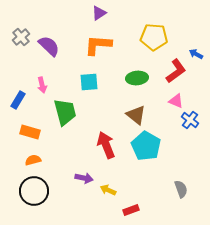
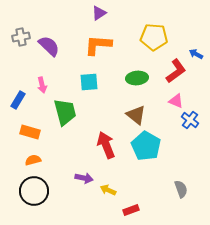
gray cross: rotated 30 degrees clockwise
